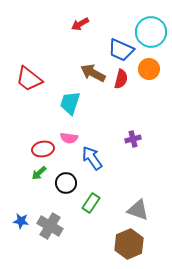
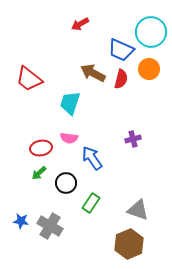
red ellipse: moved 2 px left, 1 px up
